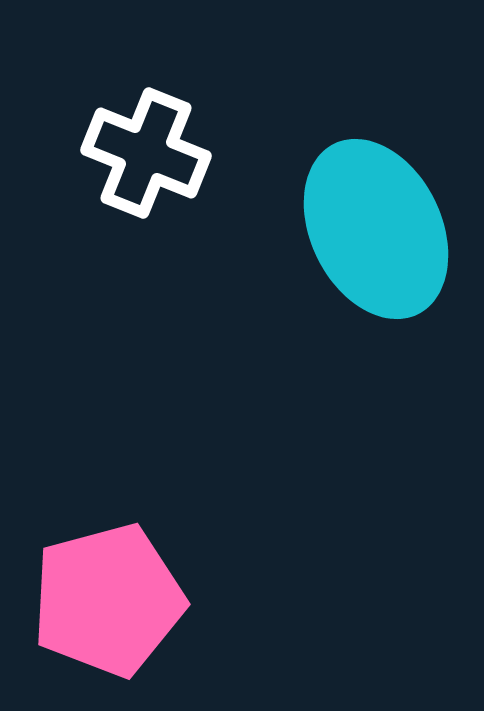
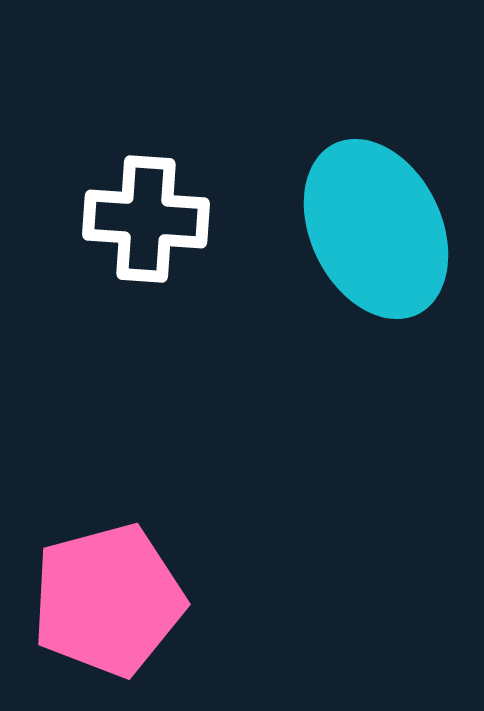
white cross: moved 66 px down; rotated 18 degrees counterclockwise
